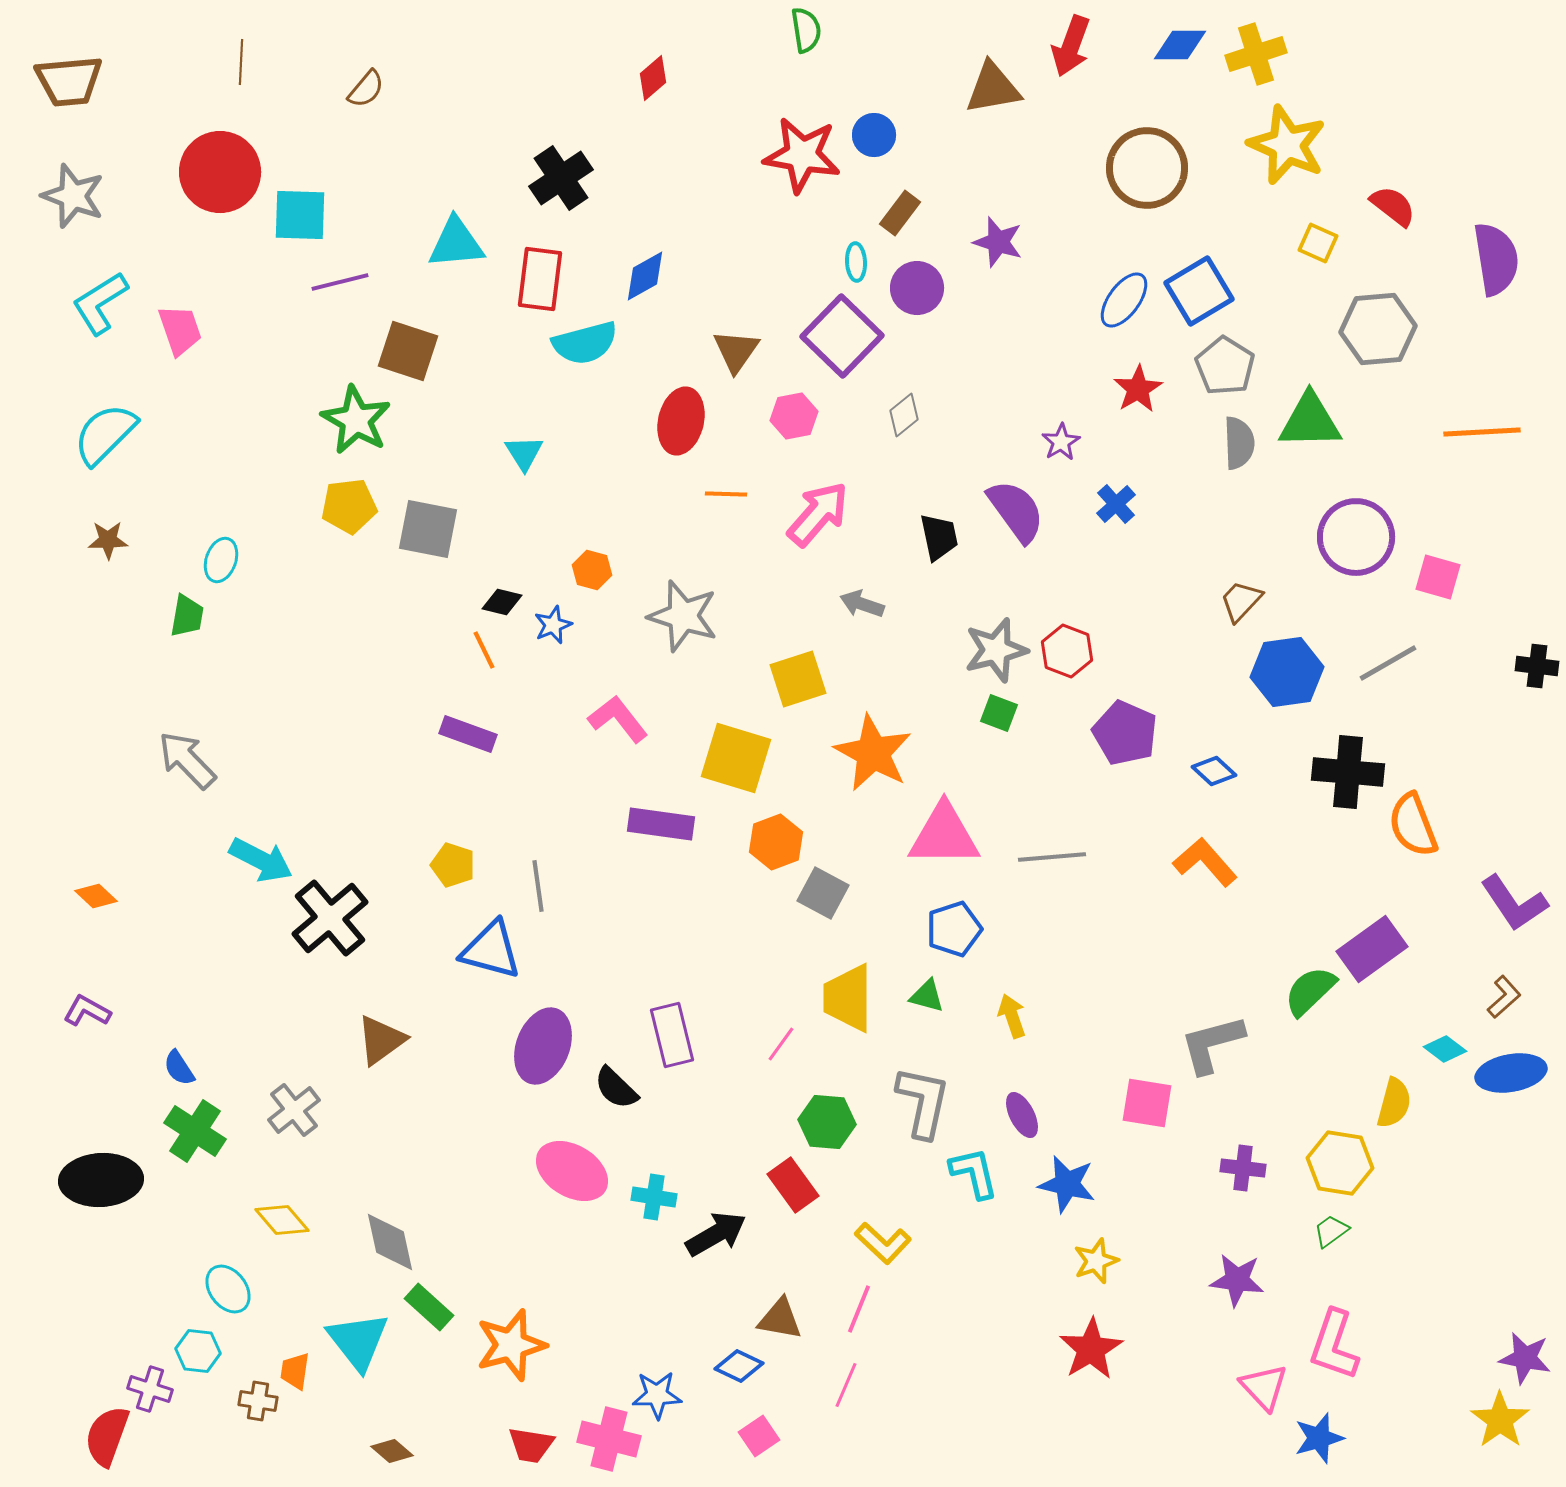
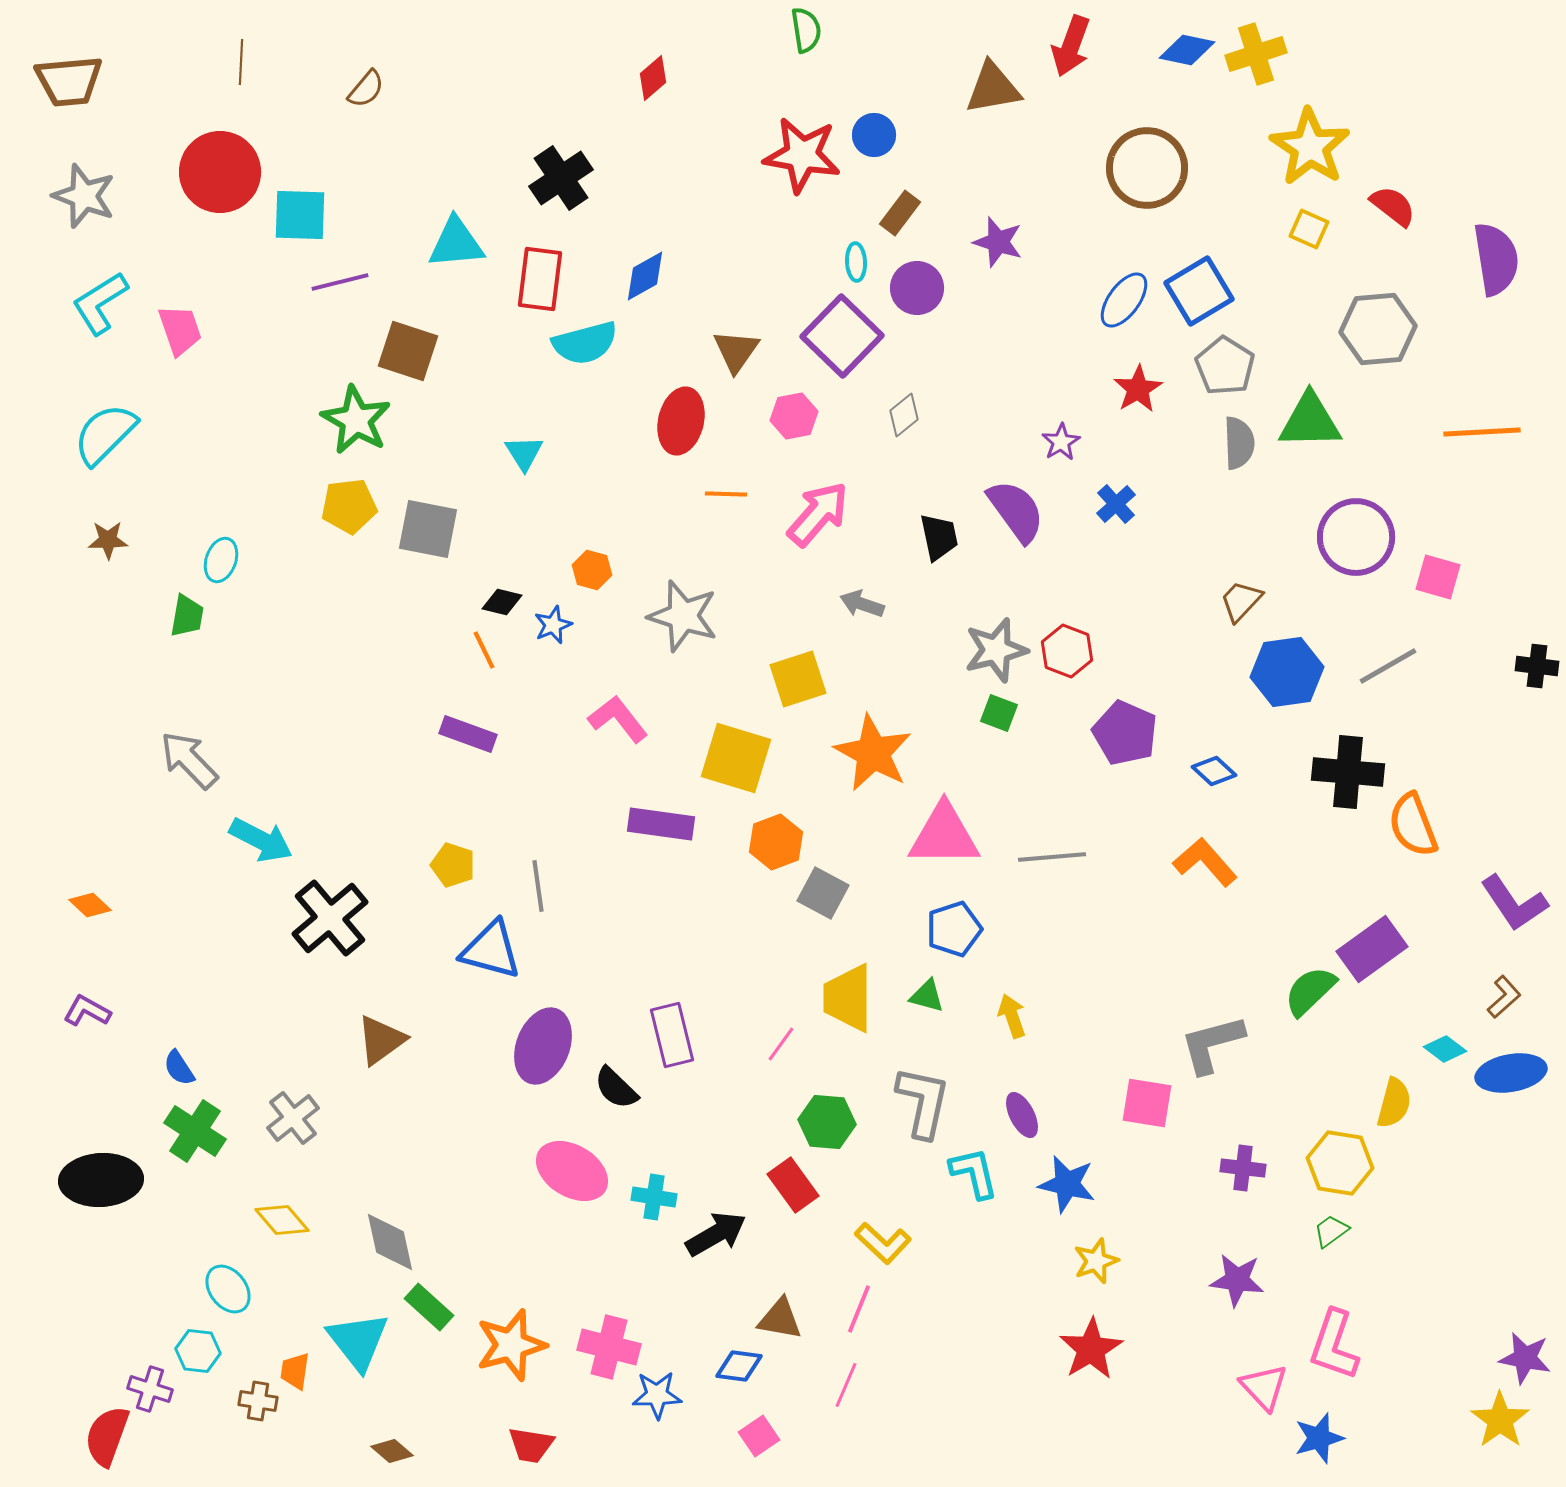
blue diamond at (1180, 45): moved 7 px right, 5 px down; rotated 12 degrees clockwise
yellow star at (1287, 145): moved 23 px right, 2 px down; rotated 10 degrees clockwise
gray star at (73, 196): moved 11 px right
yellow square at (1318, 243): moved 9 px left, 14 px up
gray line at (1388, 663): moved 3 px down
gray arrow at (187, 760): moved 2 px right
cyan arrow at (261, 860): moved 20 px up
orange diamond at (96, 896): moved 6 px left, 9 px down
gray cross at (294, 1110): moved 1 px left, 8 px down
blue diamond at (739, 1366): rotated 18 degrees counterclockwise
pink cross at (609, 1439): moved 92 px up
